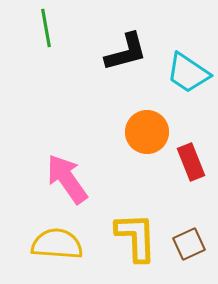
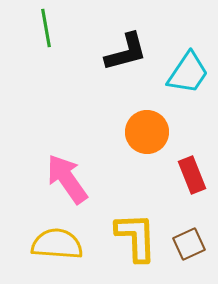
cyan trapezoid: rotated 90 degrees counterclockwise
red rectangle: moved 1 px right, 13 px down
